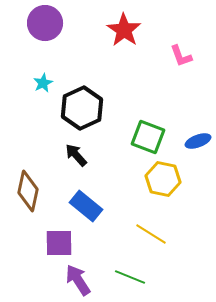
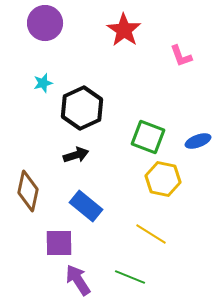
cyan star: rotated 12 degrees clockwise
black arrow: rotated 115 degrees clockwise
